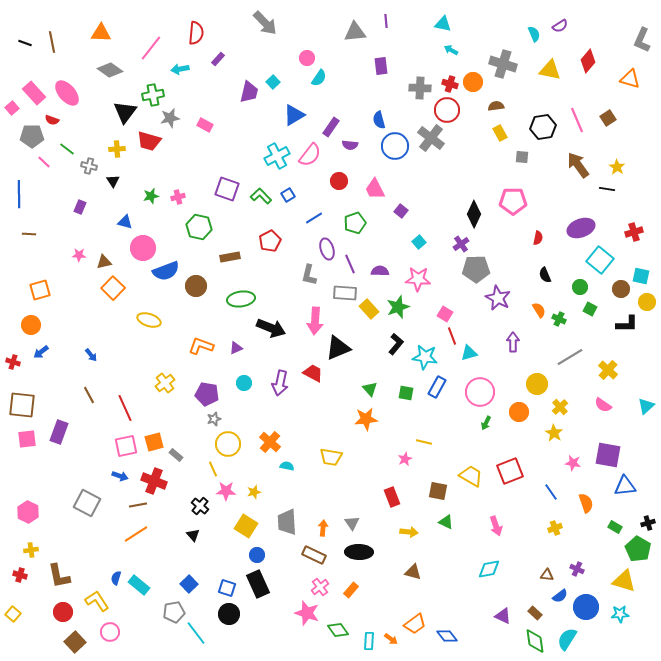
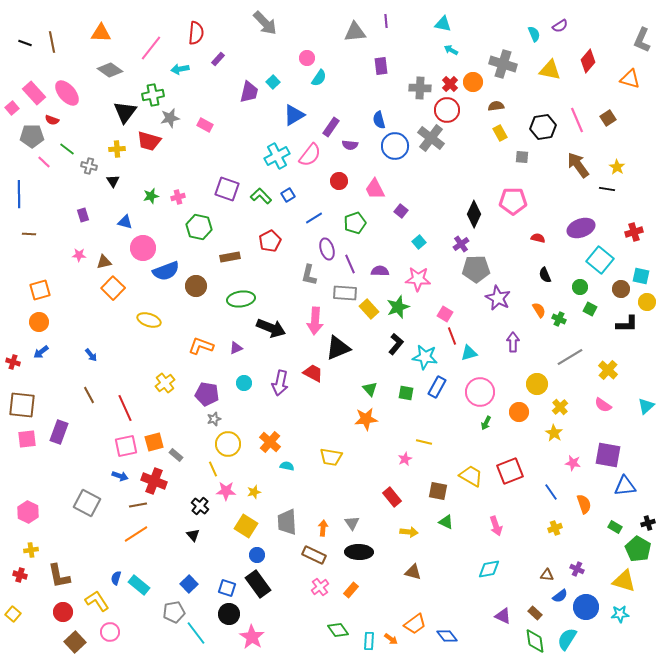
red cross at (450, 84): rotated 28 degrees clockwise
purple rectangle at (80, 207): moved 3 px right, 8 px down; rotated 40 degrees counterclockwise
red semicircle at (538, 238): rotated 88 degrees counterclockwise
orange circle at (31, 325): moved 8 px right, 3 px up
red rectangle at (392, 497): rotated 18 degrees counterclockwise
orange semicircle at (586, 503): moved 2 px left, 1 px down
black rectangle at (258, 584): rotated 12 degrees counterclockwise
pink star at (307, 613): moved 55 px left, 24 px down; rotated 15 degrees clockwise
